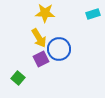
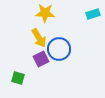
green square: rotated 24 degrees counterclockwise
